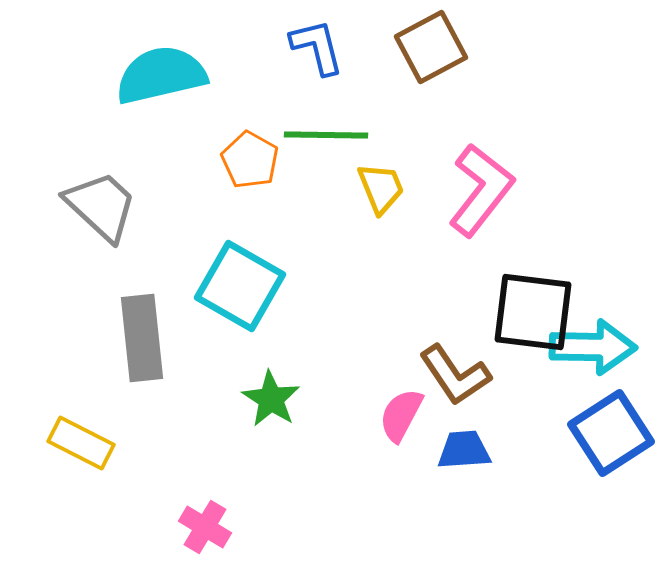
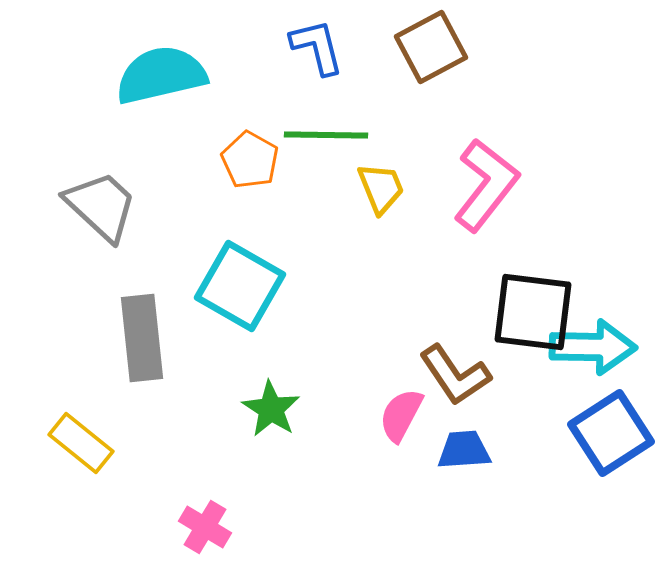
pink L-shape: moved 5 px right, 5 px up
green star: moved 10 px down
yellow rectangle: rotated 12 degrees clockwise
